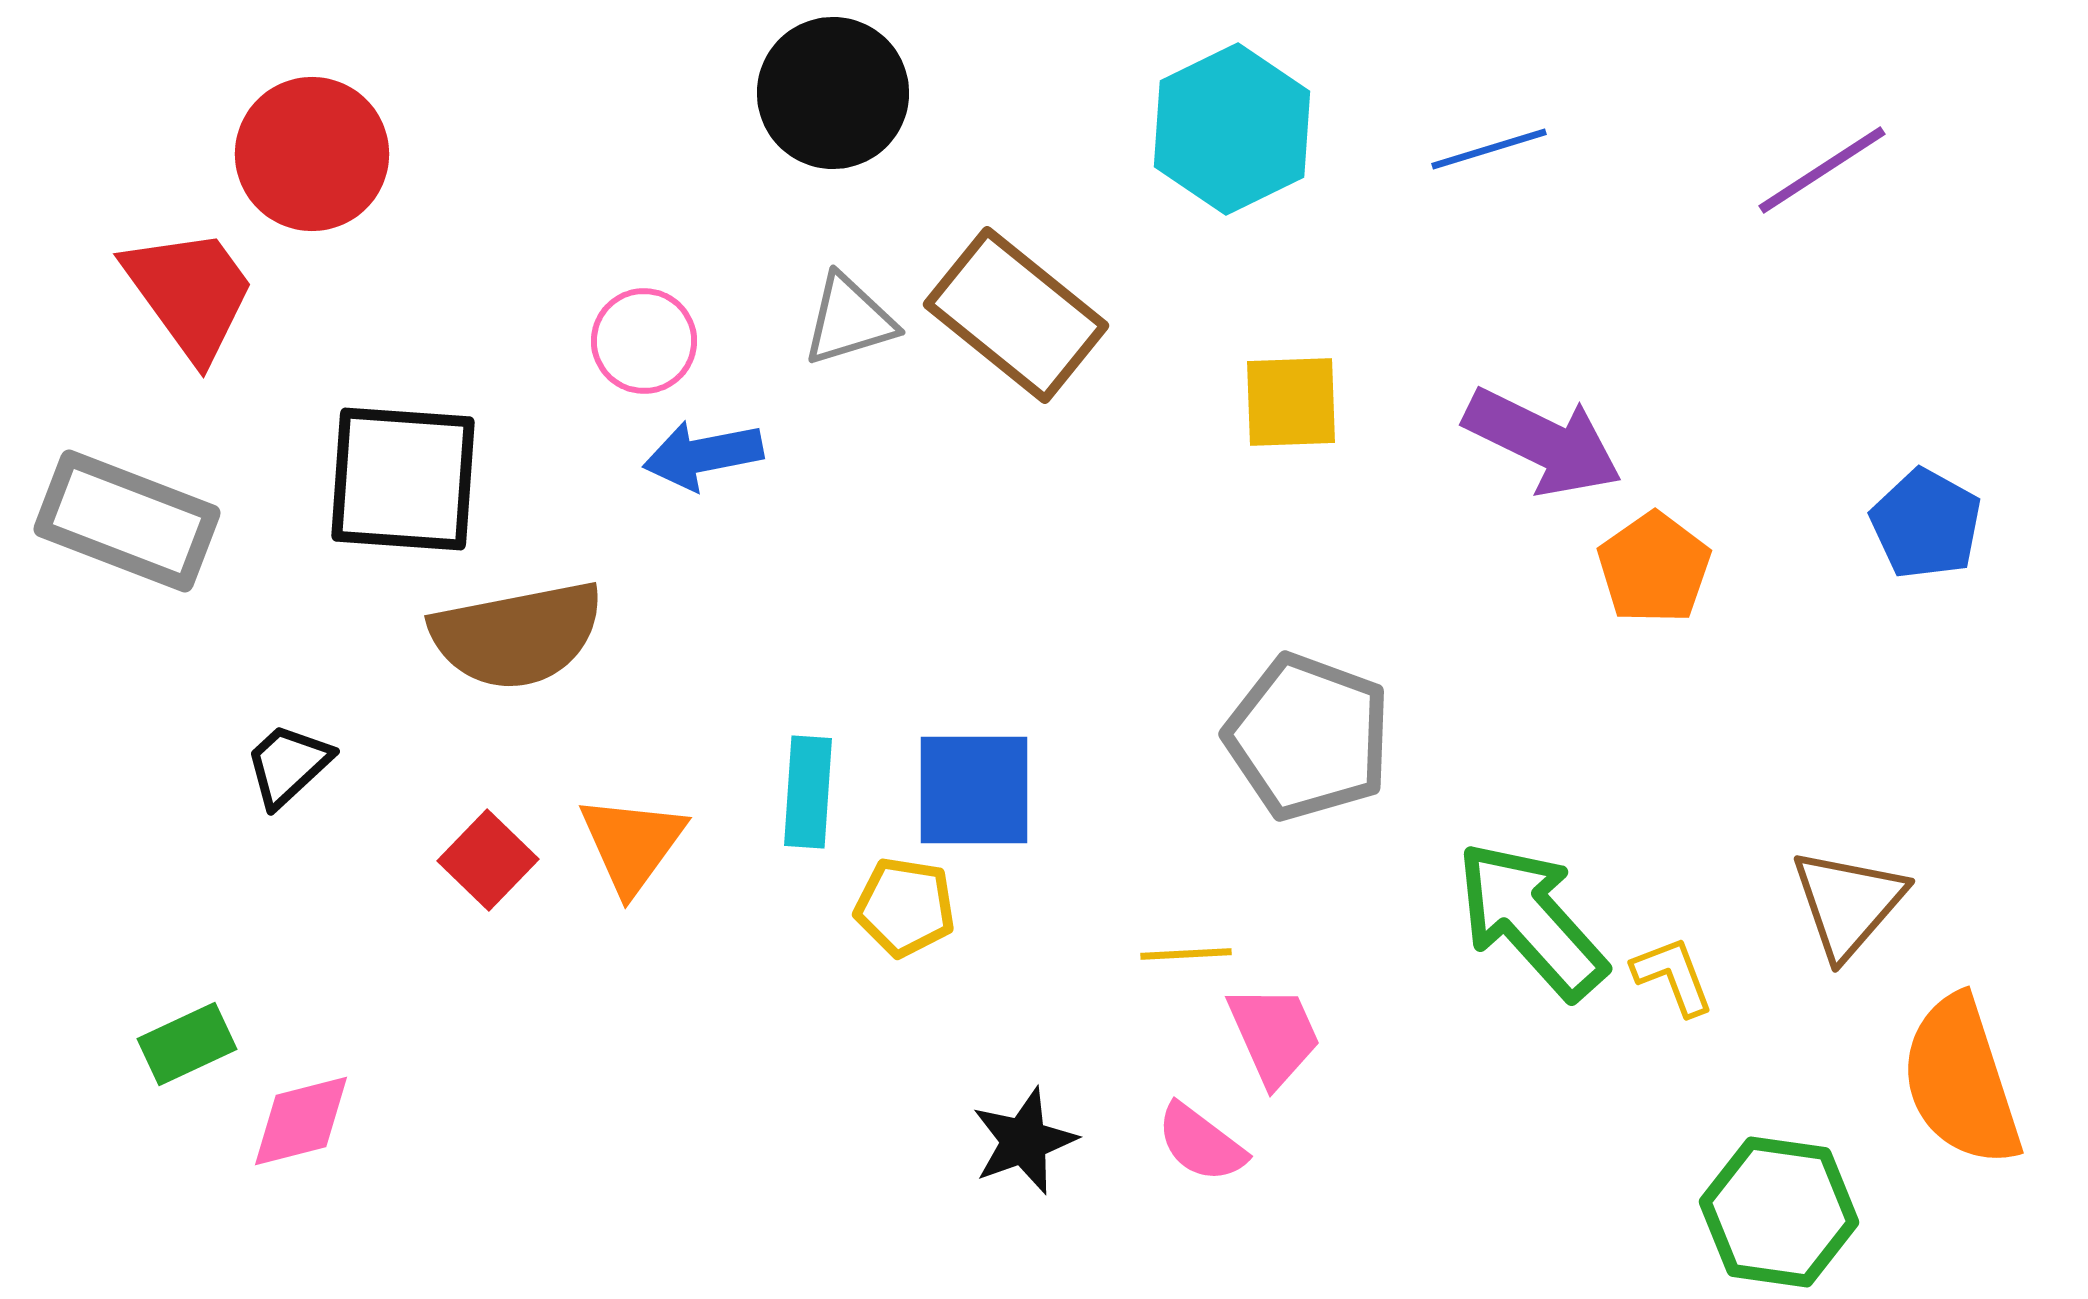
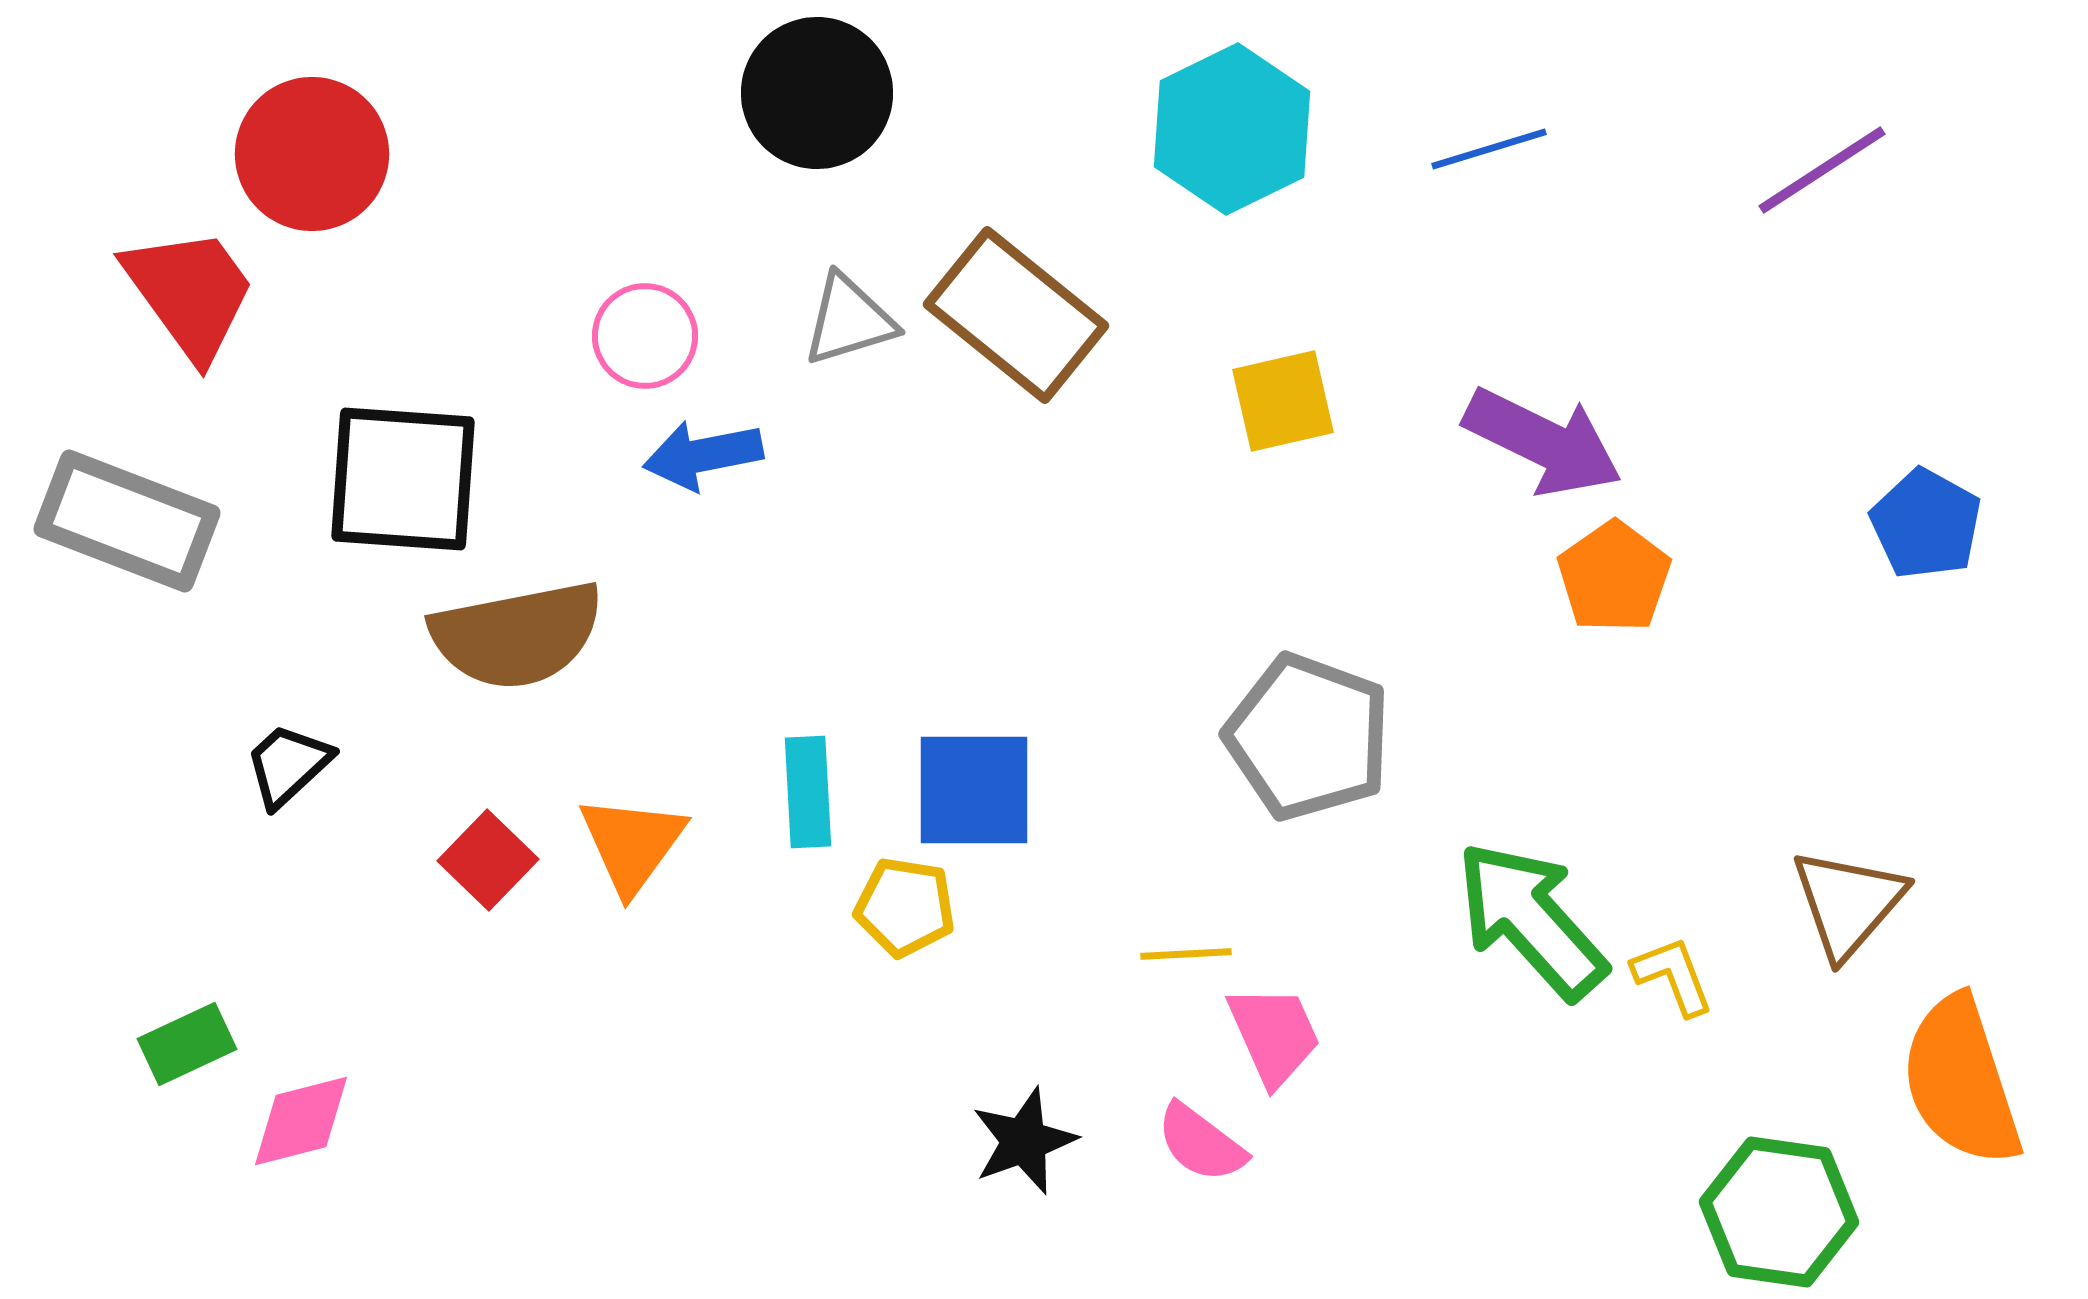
black circle: moved 16 px left
pink circle: moved 1 px right, 5 px up
yellow square: moved 8 px left, 1 px up; rotated 11 degrees counterclockwise
orange pentagon: moved 40 px left, 9 px down
cyan rectangle: rotated 7 degrees counterclockwise
